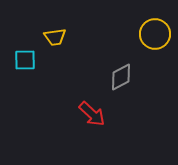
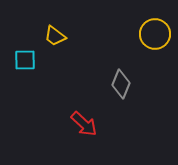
yellow trapezoid: moved 1 px up; rotated 45 degrees clockwise
gray diamond: moved 7 px down; rotated 40 degrees counterclockwise
red arrow: moved 8 px left, 10 px down
